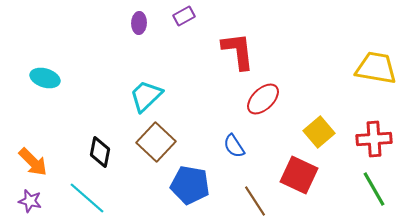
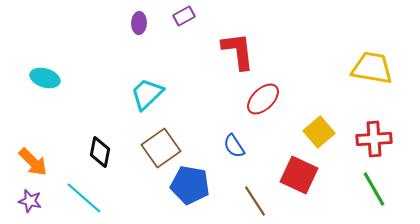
yellow trapezoid: moved 4 px left
cyan trapezoid: moved 1 px right, 2 px up
brown square: moved 5 px right, 6 px down; rotated 12 degrees clockwise
cyan line: moved 3 px left
